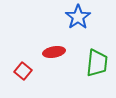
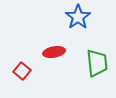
green trapezoid: rotated 12 degrees counterclockwise
red square: moved 1 px left
